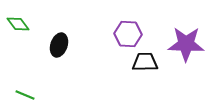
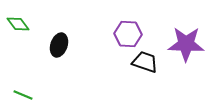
black trapezoid: rotated 20 degrees clockwise
green line: moved 2 px left
